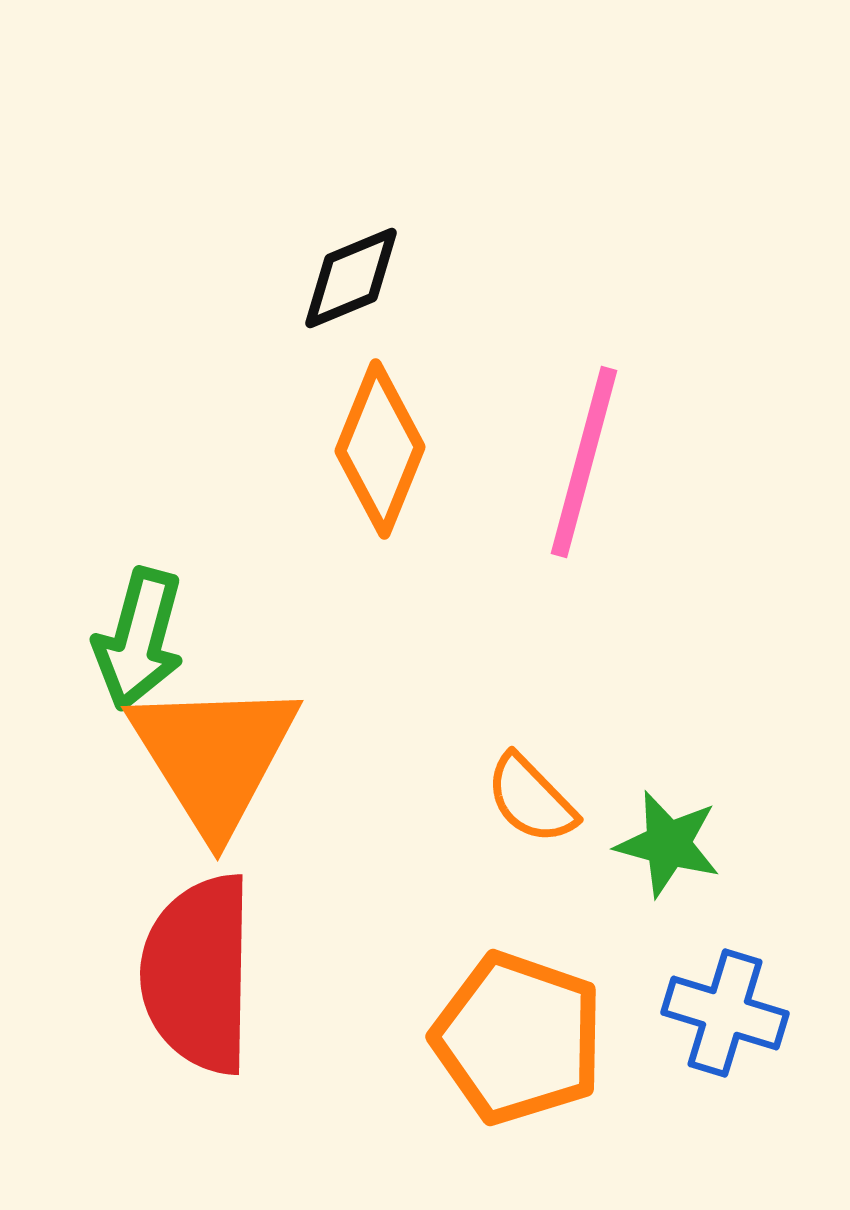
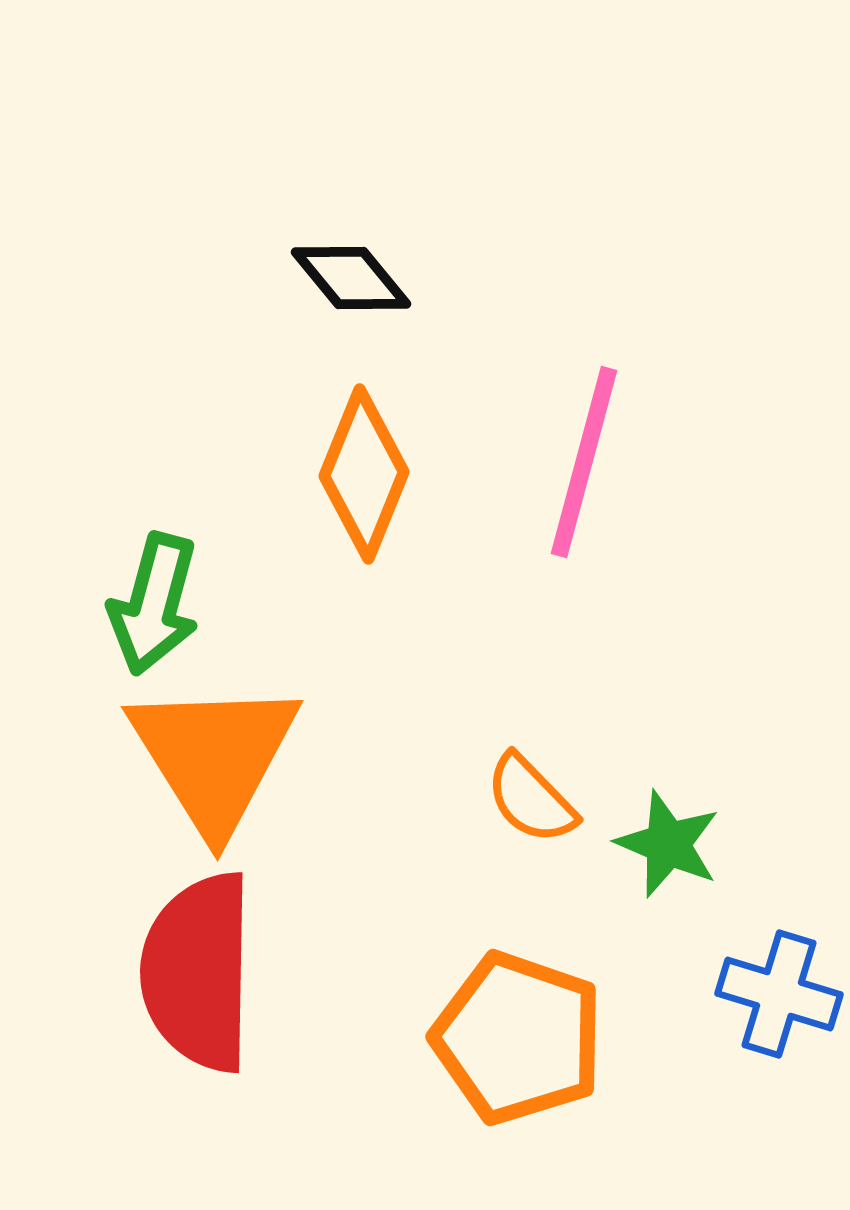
black diamond: rotated 73 degrees clockwise
orange diamond: moved 16 px left, 25 px down
green arrow: moved 15 px right, 35 px up
green star: rotated 8 degrees clockwise
red semicircle: moved 2 px up
blue cross: moved 54 px right, 19 px up
